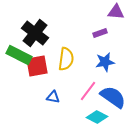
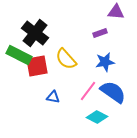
yellow semicircle: rotated 130 degrees clockwise
blue semicircle: moved 5 px up
